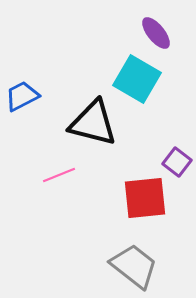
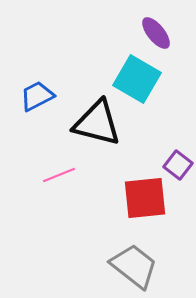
blue trapezoid: moved 15 px right
black triangle: moved 4 px right
purple square: moved 1 px right, 3 px down
